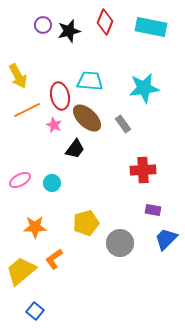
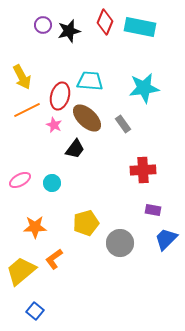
cyan rectangle: moved 11 px left
yellow arrow: moved 4 px right, 1 px down
red ellipse: rotated 28 degrees clockwise
